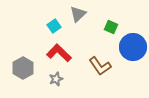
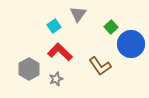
gray triangle: rotated 12 degrees counterclockwise
green square: rotated 24 degrees clockwise
blue circle: moved 2 px left, 3 px up
red L-shape: moved 1 px right, 1 px up
gray hexagon: moved 6 px right, 1 px down
